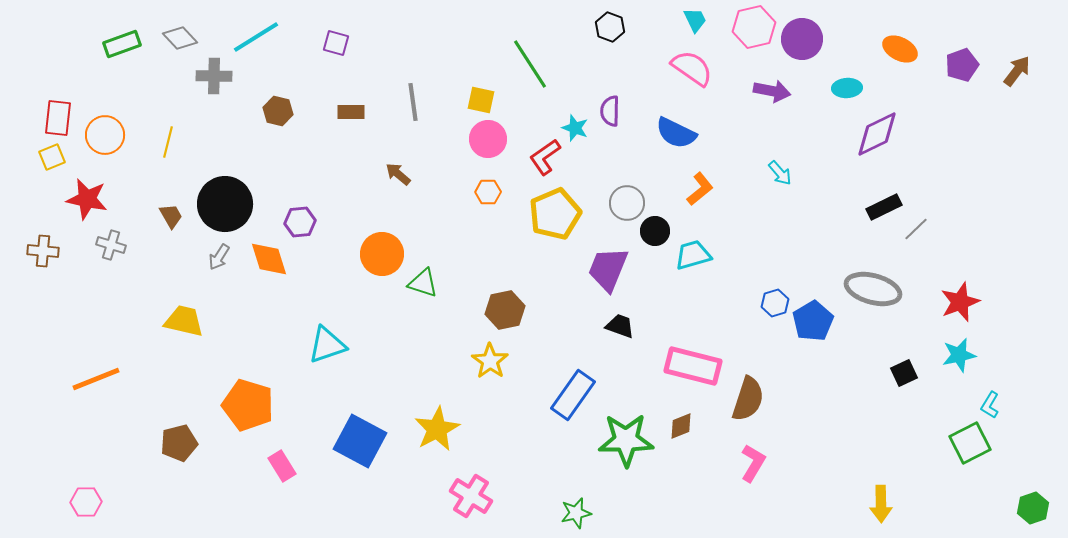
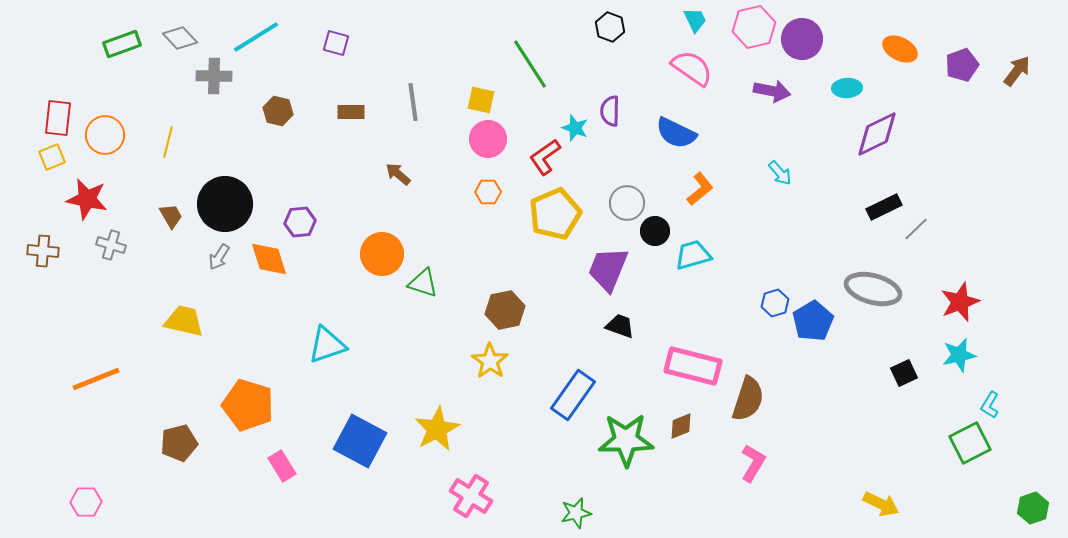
yellow arrow at (881, 504): rotated 63 degrees counterclockwise
